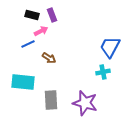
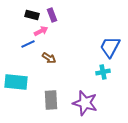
cyan rectangle: moved 7 px left
